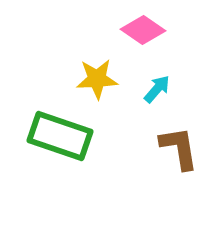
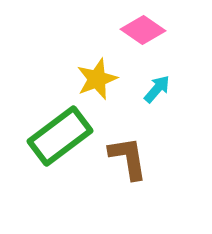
yellow star: rotated 18 degrees counterclockwise
green rectangle: rotated 56 degrees counterclockwise
brown L-shape: moved 51 px left, 10 px down
